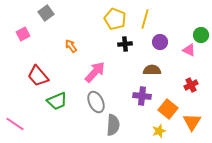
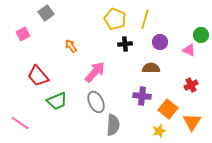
brown semicircle: moved 1 px left, 2 px up
pink line: moved 5 px right, 1 px up
